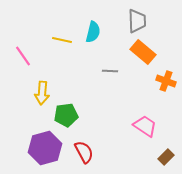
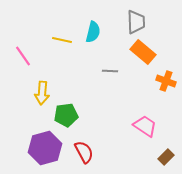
gray trapezoid: moved 1 px left, 1 px down
